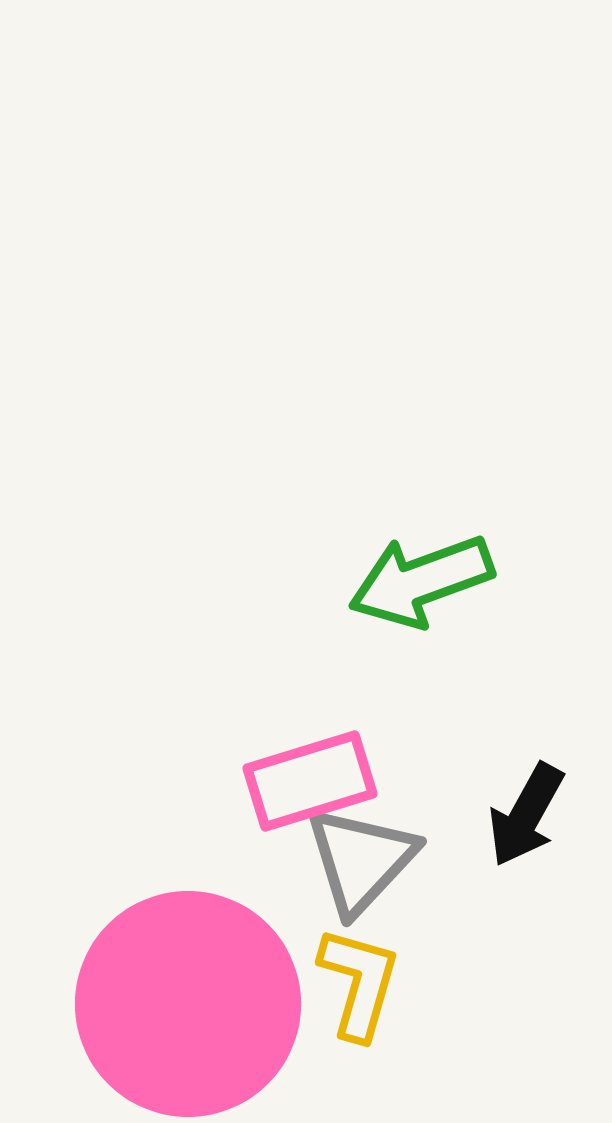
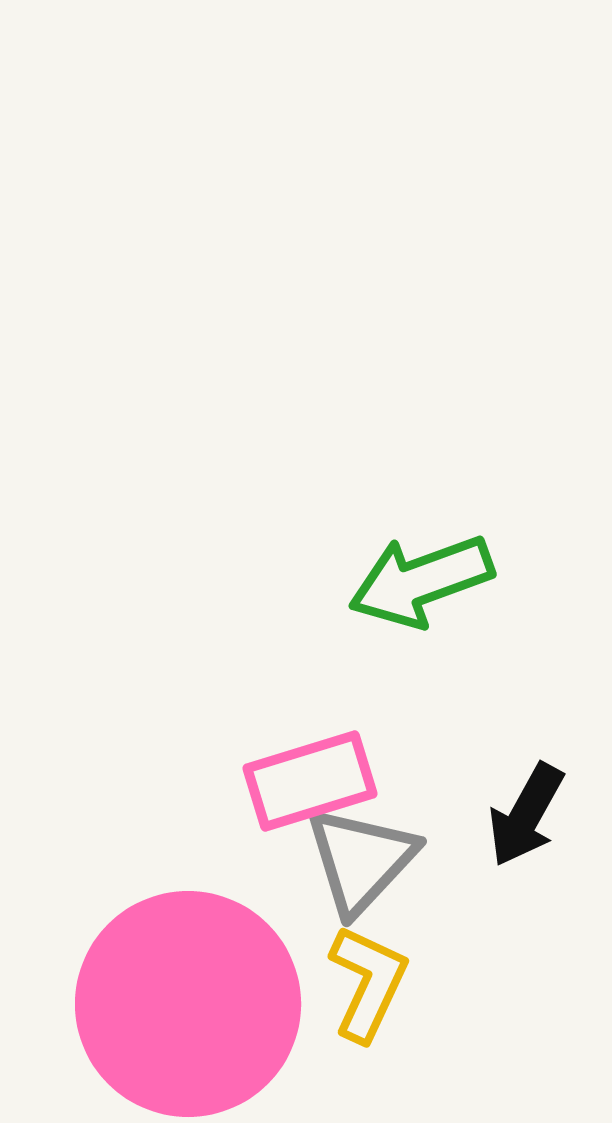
yellow L-shape: moved 9 px right; rotated 9 degrees clockwise
